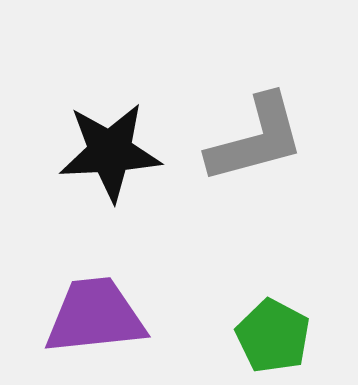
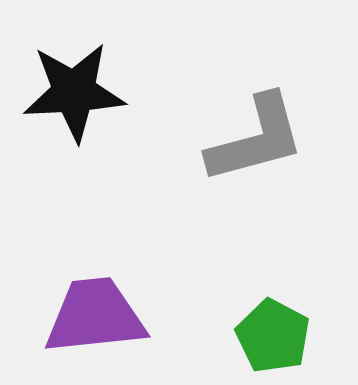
black star: moved 36 px left, 60 px up
